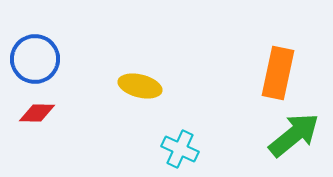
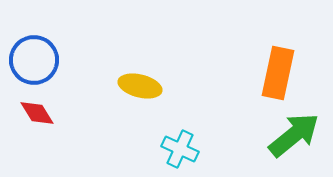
blue circle: moved 1 px left, 1 px down
red diamond: rotated 57 degrees clockwise
